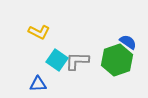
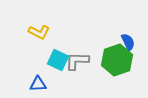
blue semicircle: rotated 30 degrees clockwise
cyan square: moved 1 px right; rotated 10 degrees counterclockwise
